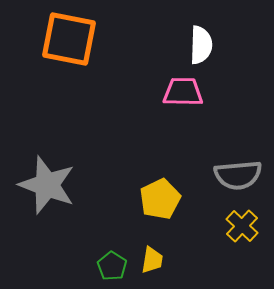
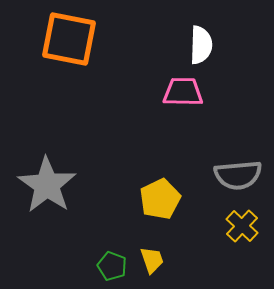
gray star: rotated 14 degrees clockwise
yellow trapezoid: rotated 28 degrees counterclockwise
green pentagon: rotated 12 degrees counterclockwise
